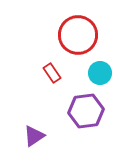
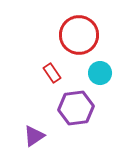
red circle: moved 1 px right
purple hexagon: moved 10 px left, 3 px up
